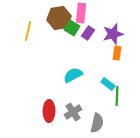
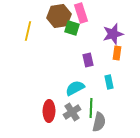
pink rectangle: rotated 24 degrees counterclockwise
brown hexagon: moved 2 px up
green square: rotated 14 degrees counterclockwise
purple rectangle: moved 27 px down; rotated 48 degrees counterclockwise
cyan semicircle: moved 2 px right, 13 px down
cyan rectangle: moved 1 px right, 2 px up; rotated 40 degrees clockwise
green line: moved 26 px left, 12 px down
gray cross: moved 1 px left
gray semicircle: moved 2 px right, 1 px up
